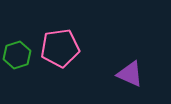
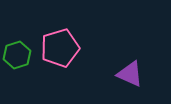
pink pentagon: rotated 9 degrees counterclockwise
